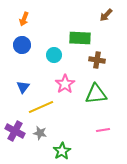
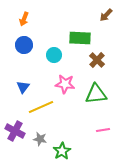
blue circle: moved 2 px right
brown cross: rotated 35 degrees clockwise
pink star: rotated 30 degrees counterclockwise
gray star: moved 6 px down
